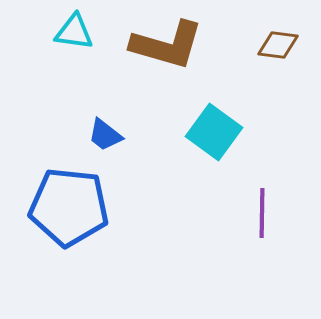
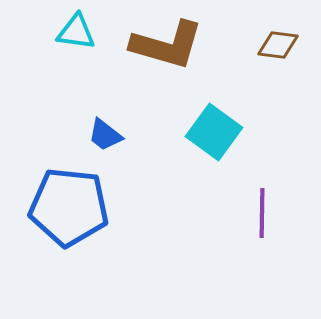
cyan triangle: moved 2 px right
